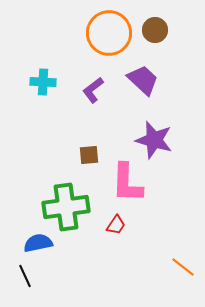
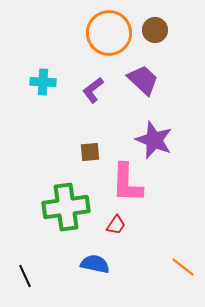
purple star: rotated 6 degrees clockwise
brown square: moved 1 px right, 3 px up
blue semicircle: moved 57 px right, 21 px down; rotated 24 degrees clockwise
